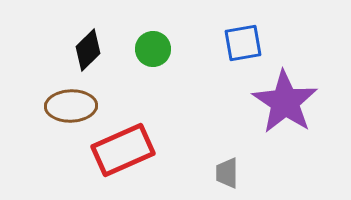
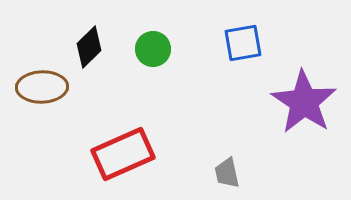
black diamond: moved 1 px right, 3 px up
purple star: moved 19 px right
brown ellipse: moved 29 px left, 19 px up
red rectangle: moved 4 px down
gray trapezoid: rotated 12 degrees counterclockwise
